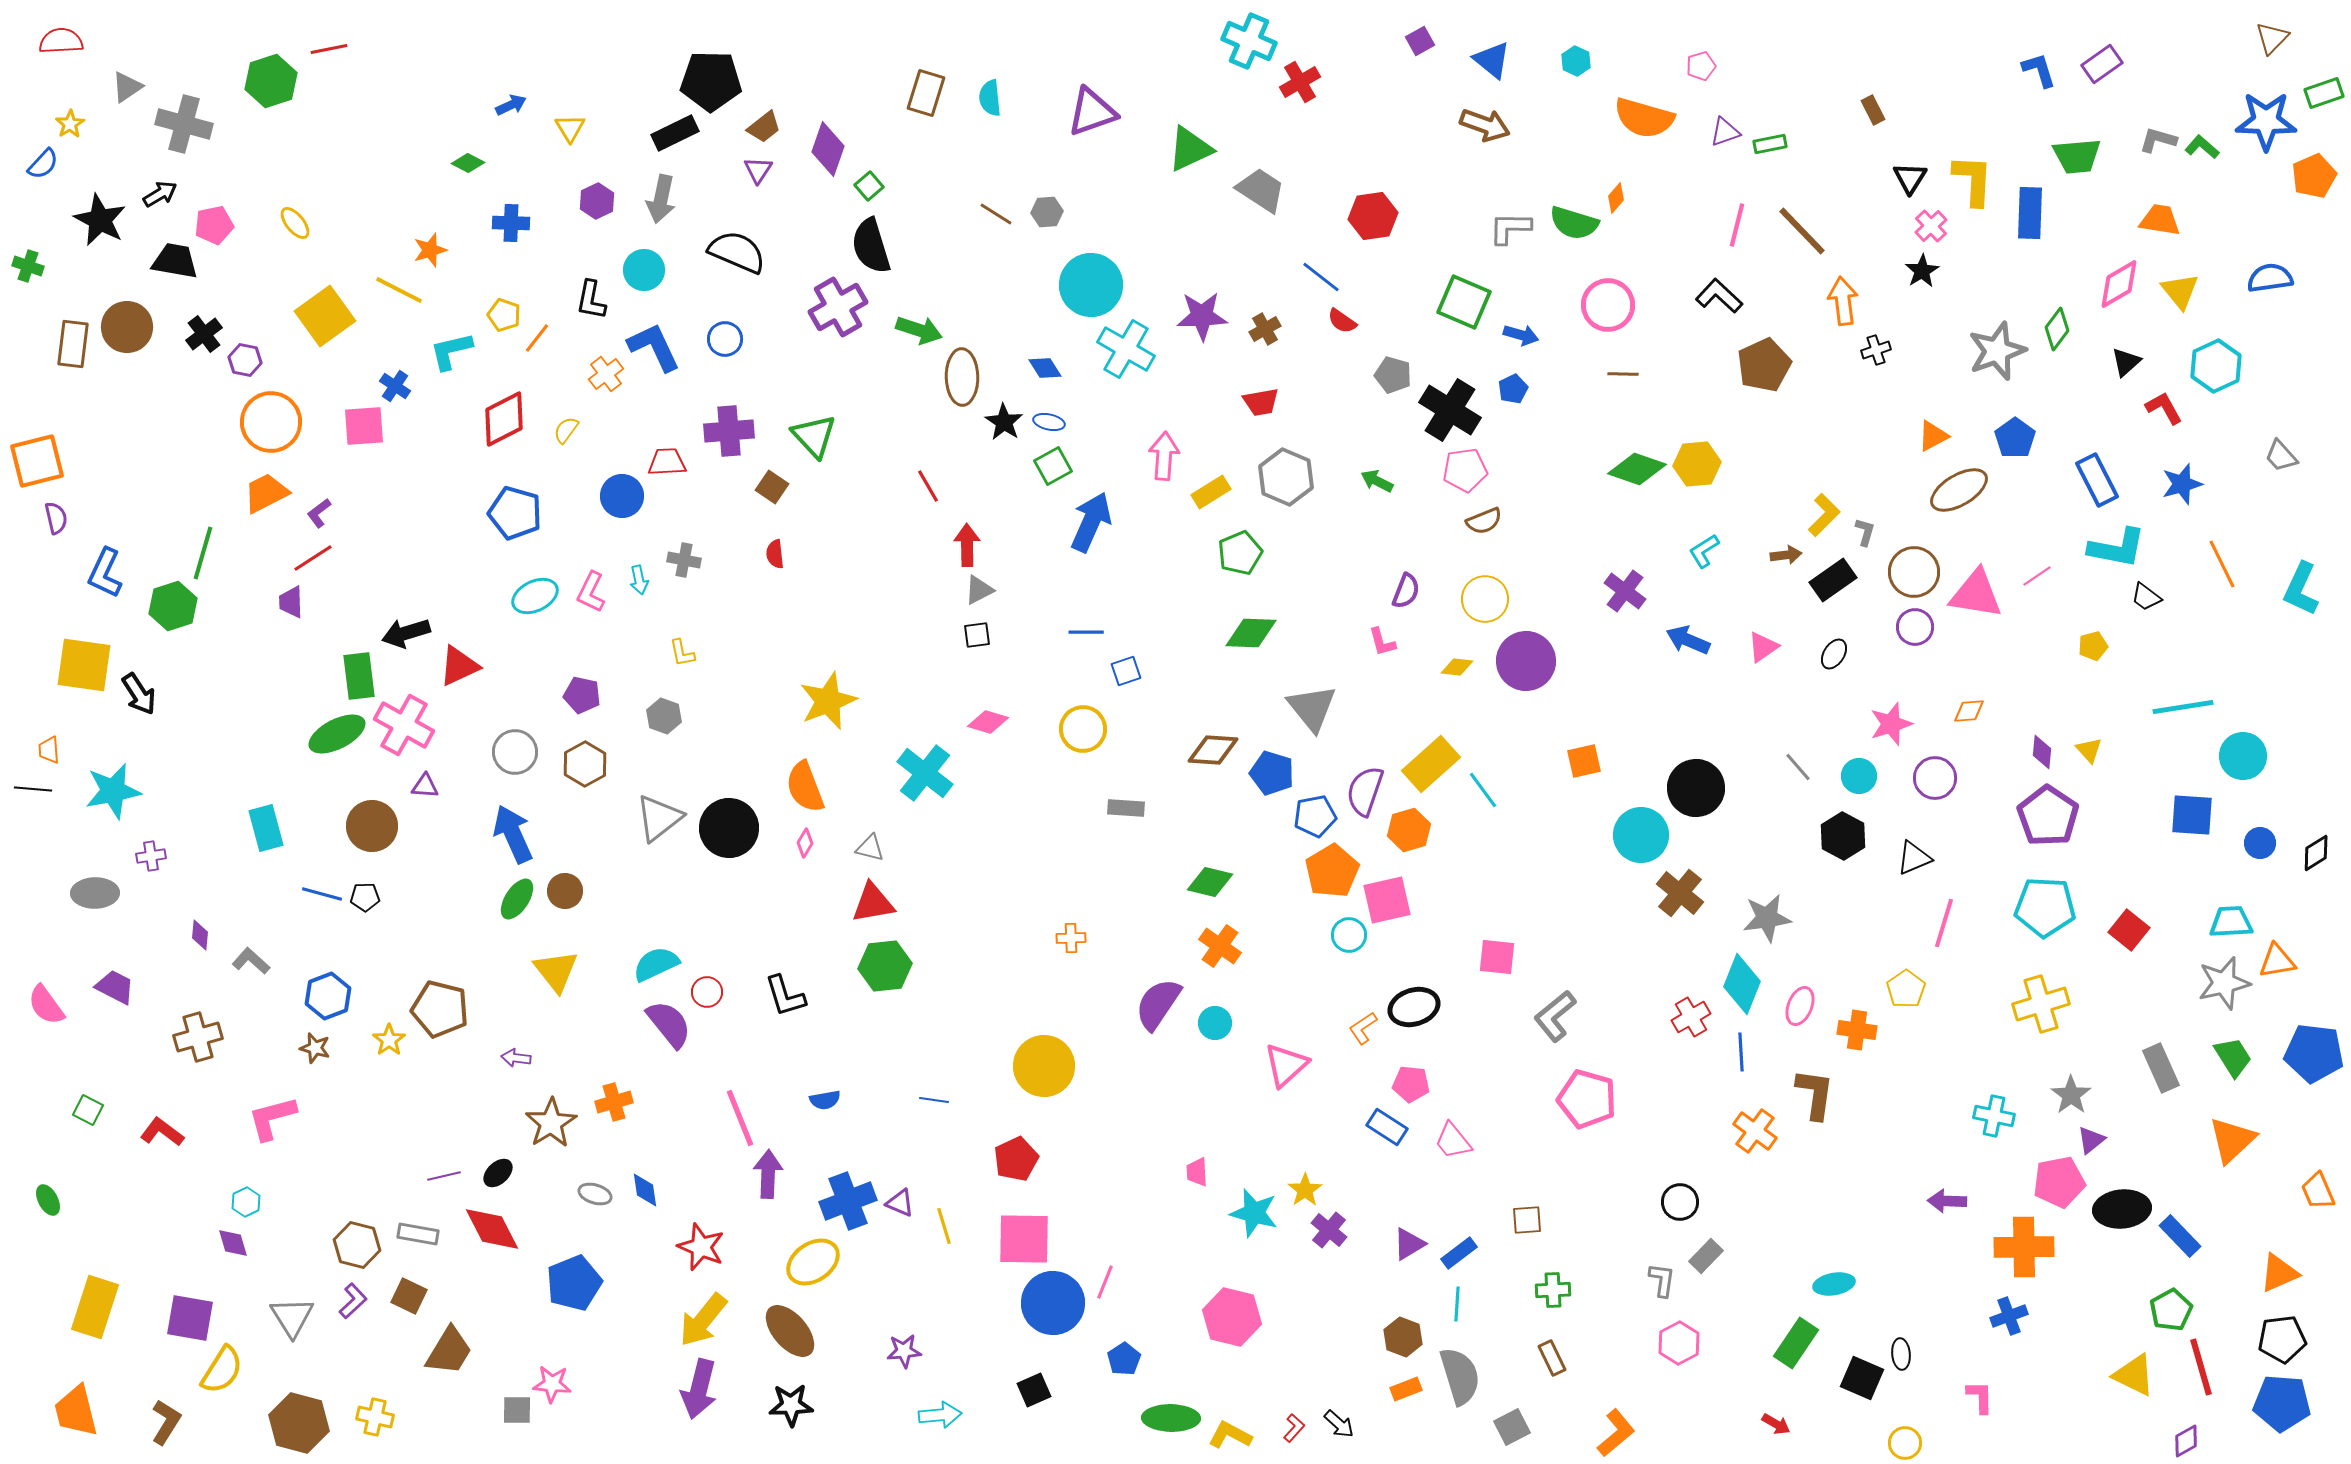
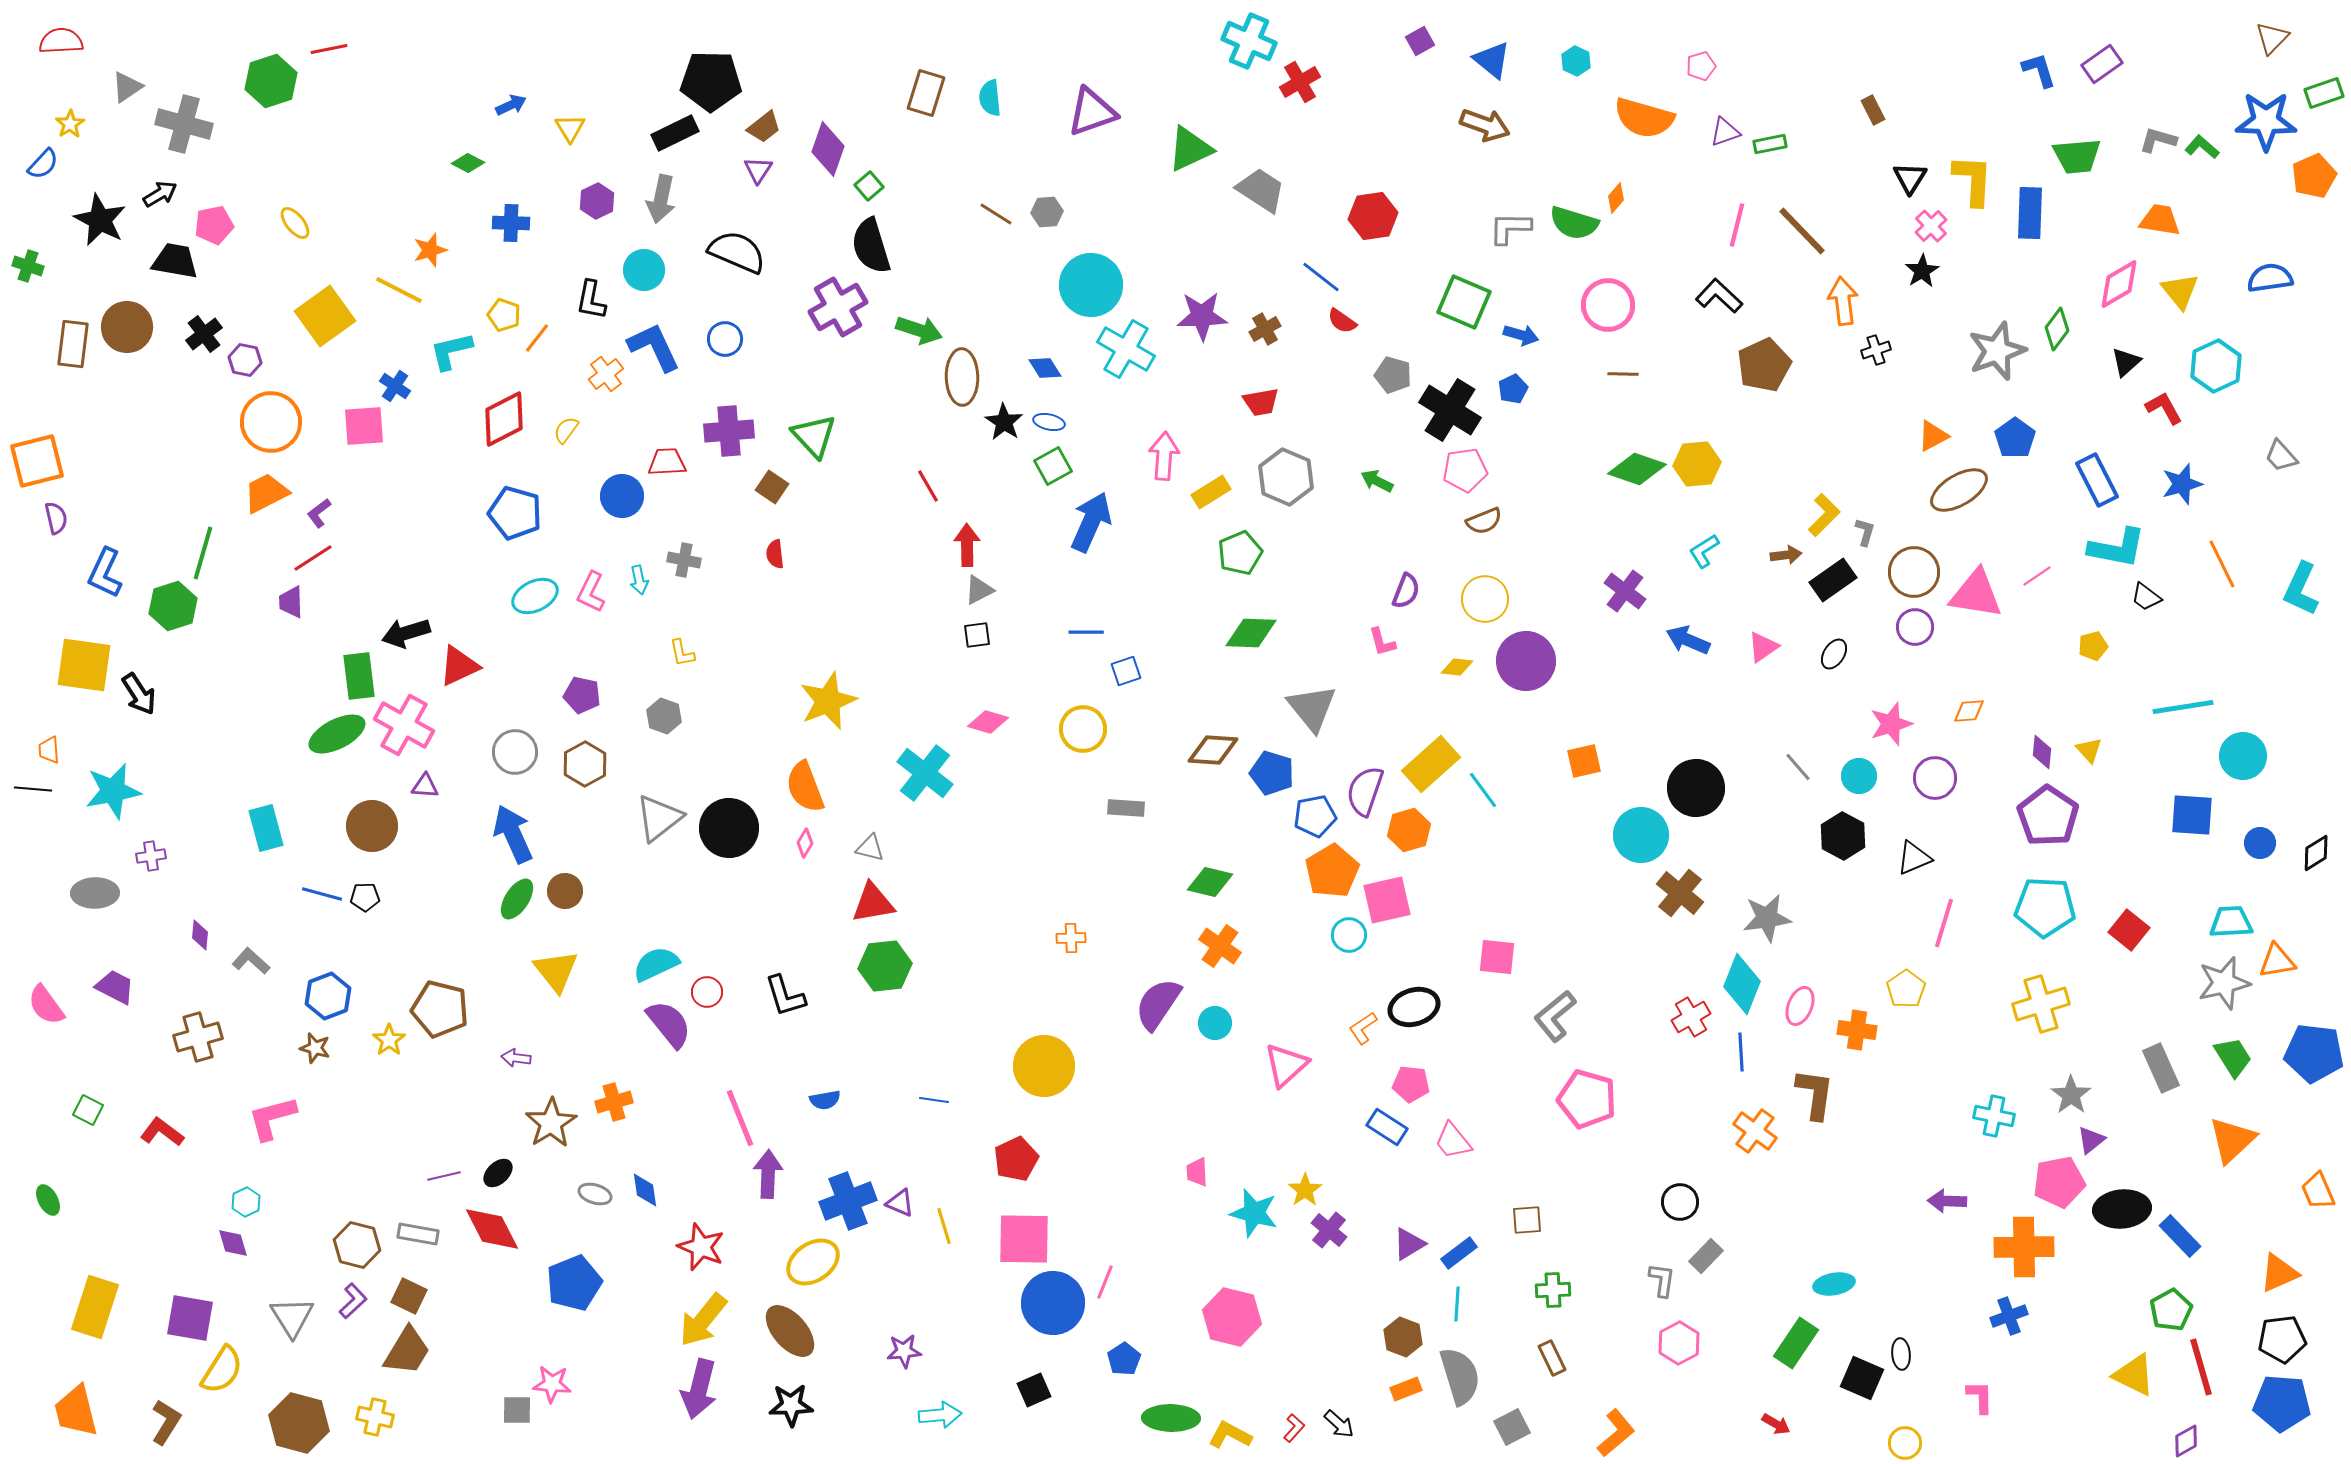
brown trapezoid at (449, 1351): moved 42 px left
